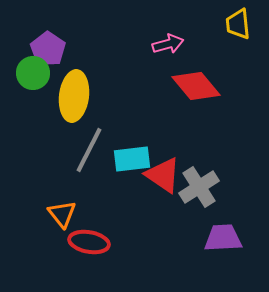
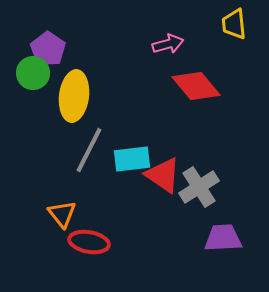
yellow trapezoid: moved 4 px left
